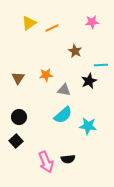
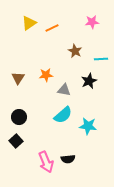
cyan line: moved 6 px up
